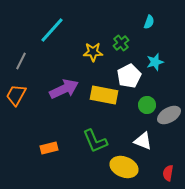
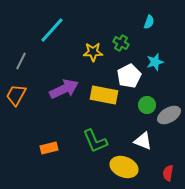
green cross: rotated 21 degrees counterclockwise
